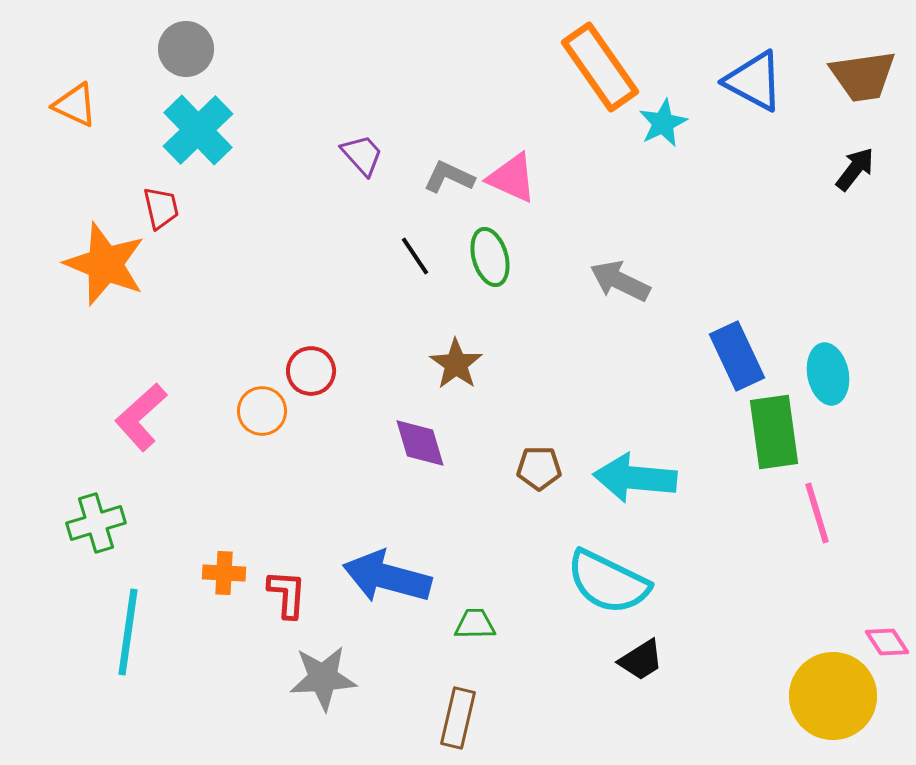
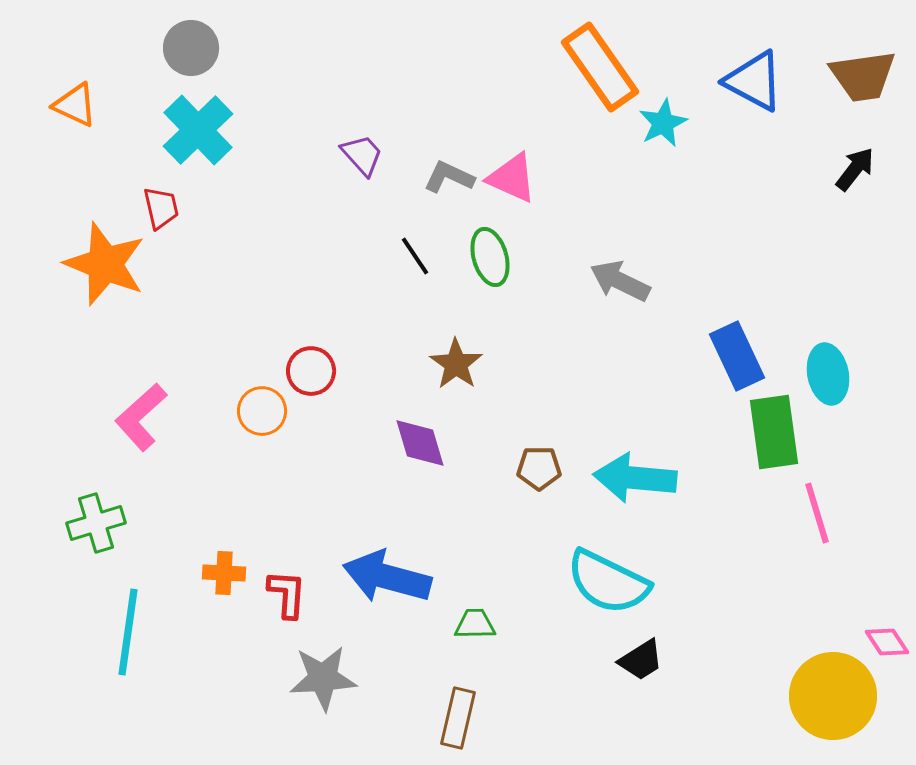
gray circle: moved 5 px right, 1 px up
